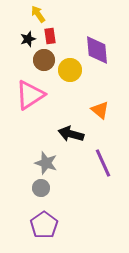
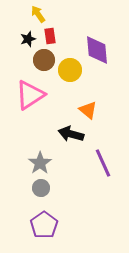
orange triangle: moved 12 px left
gray star: moved 6 px left; rotated 20 degrees clockwise
